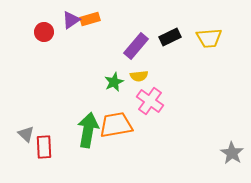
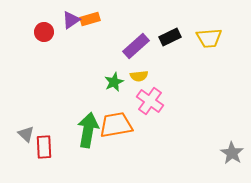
purple rectangle: rotated 8 degrees clockwise
